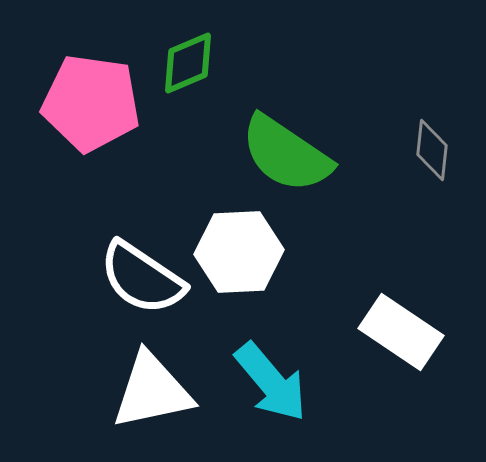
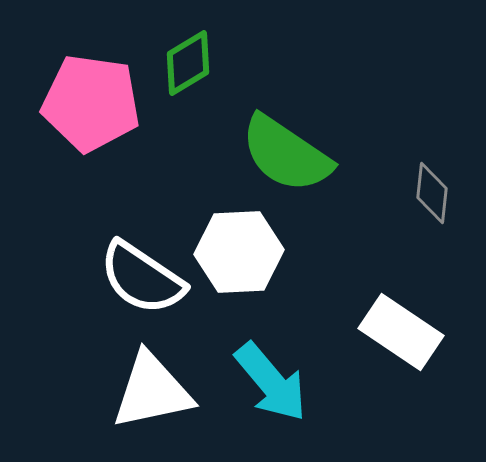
green diamond: rotated 8 degrees counterclockwise
gray diamond: moved 43 px down
